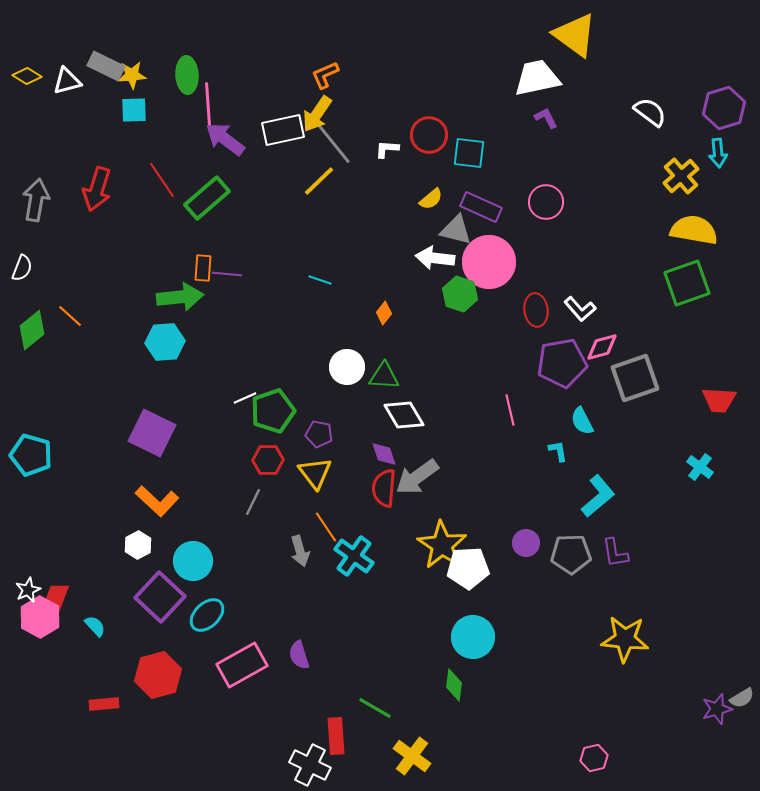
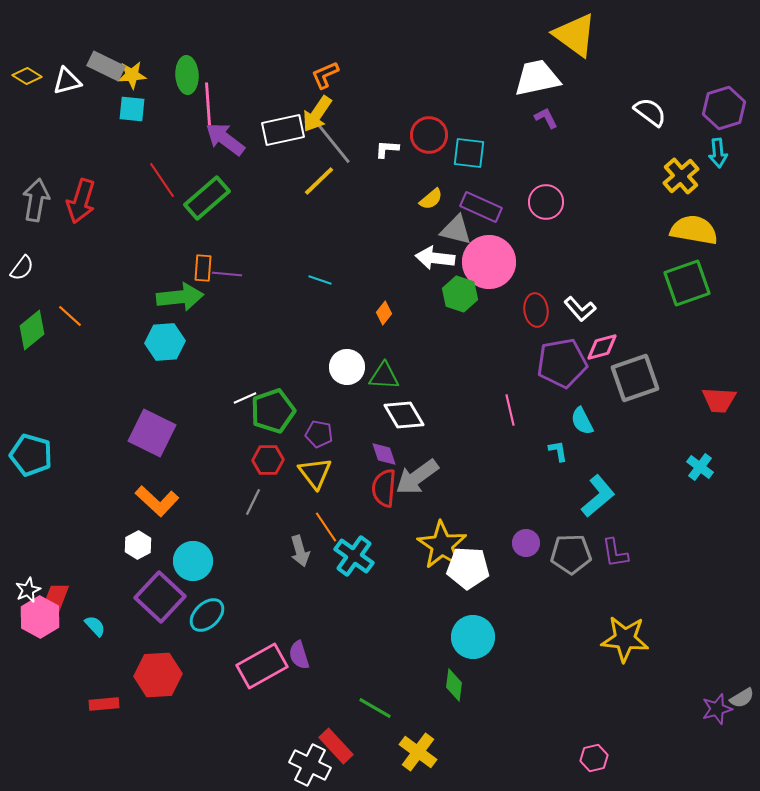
cyan square at (134, 110): moved 2 px left, 1 px up; rotated 8 degrees clockwise
red arrow at (97, 189): moved 16 px left, 12 px down
white semicircle at (22, 268): rotated 16 degrees clockwise
white pentagon at (468, 568): rotated 6 degrees clockwise
pink rectangle at (242, 665): moved 20 px right, 1 px down
red hexagon at (158, 675): rotated 12 degrees clockwise
red rectangle at (336, 736): moved 10 px down; rotated 39 degrees counterclockwise
yellow cross at (412, 756): moved 6 px right, 4 px up
